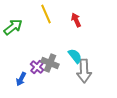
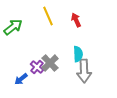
yellow line: moved 2 px right, 2 px down
cyan semicircle: moved 3 px right, 2 px up; rotated 35 degrees clockwise
gray cross: rotated 24 degrees clockwise
blue arrow: rotated 24 degrees clockwise
